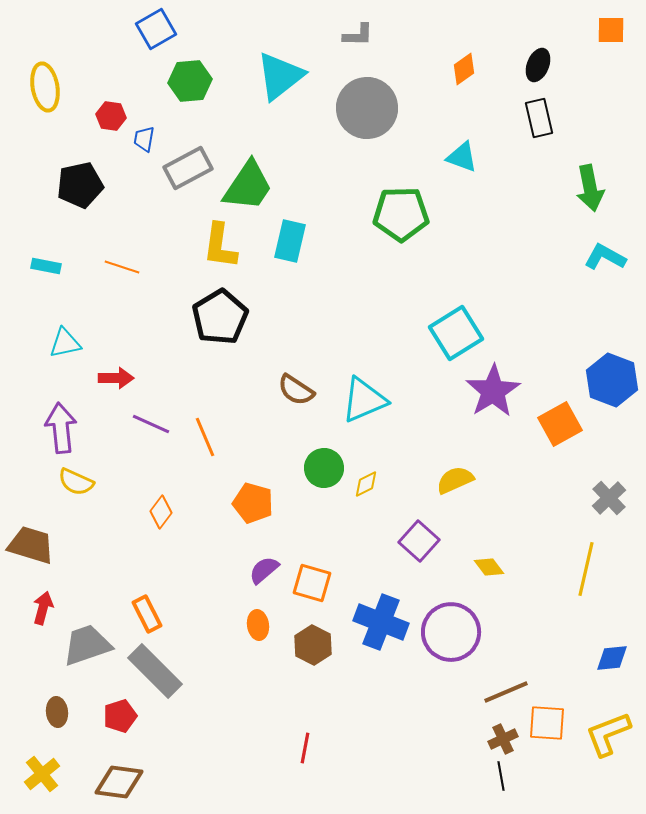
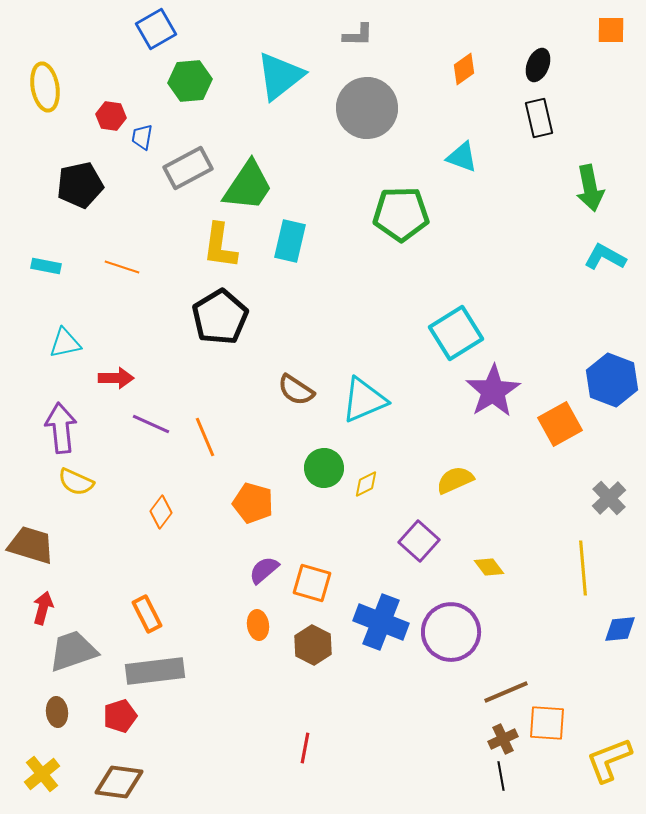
blue trapezoid at (144, 139): moved 2 px left, 2 px up
yellow line at (586, 569): moved 3 px left, 1 px up; rotated 18 degrees counterclockwise
gray trapezoid at (87, 645): moved 14 px left, 6 px down
blue diamond at (612, 658): moved 8 px right, 29 px up
gray rectangle at (155, 671): rotated 52 degrees counterclockwise
yellow L-shape at (608, 734): moved 1 px right, 26 px down
